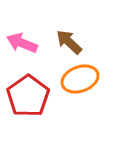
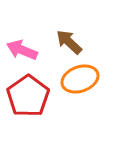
pink arrow: moved 7 px down
